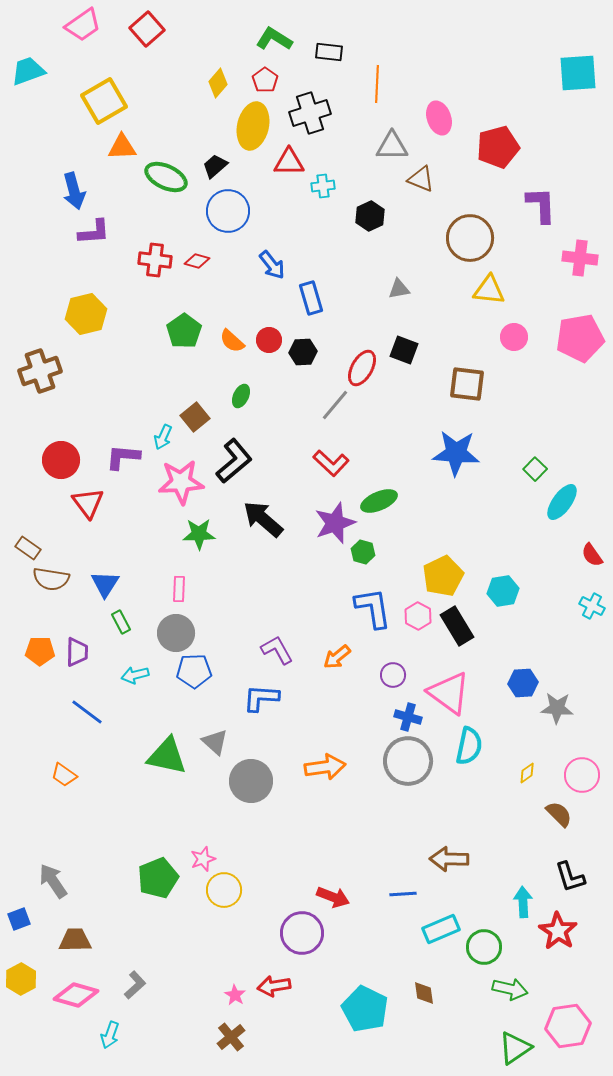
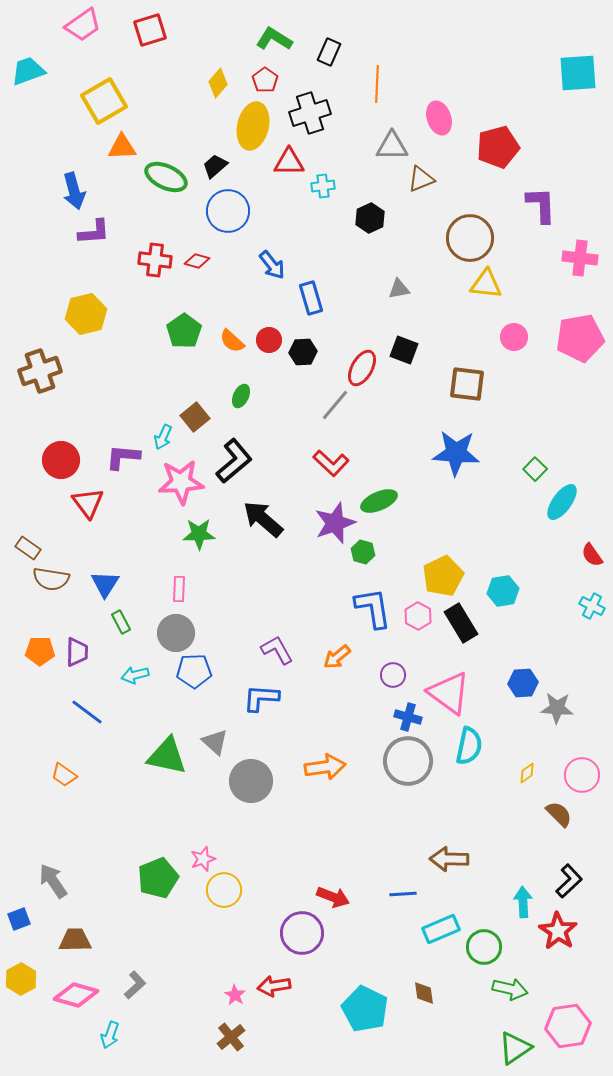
red square at (147, 29): moved 3 px right, 1 px down; rotated 24 degrees clockwise
black rectangle at (329, 52): rotated 72 degrees counterclockwise
brown triangle at (421, 179): rotated 44 degrees counterclockwise
black hexagon at (370, 216): moved 2 px down
yellow triangle at (489, 290): moved 3 px left, 6 px up
black rectangle at (457, 626): moved 4 px right, 3 px up
black L-shape at (570, 877): moved 1 px left, 4 px down; rotated 116 degrees counterclockwise
